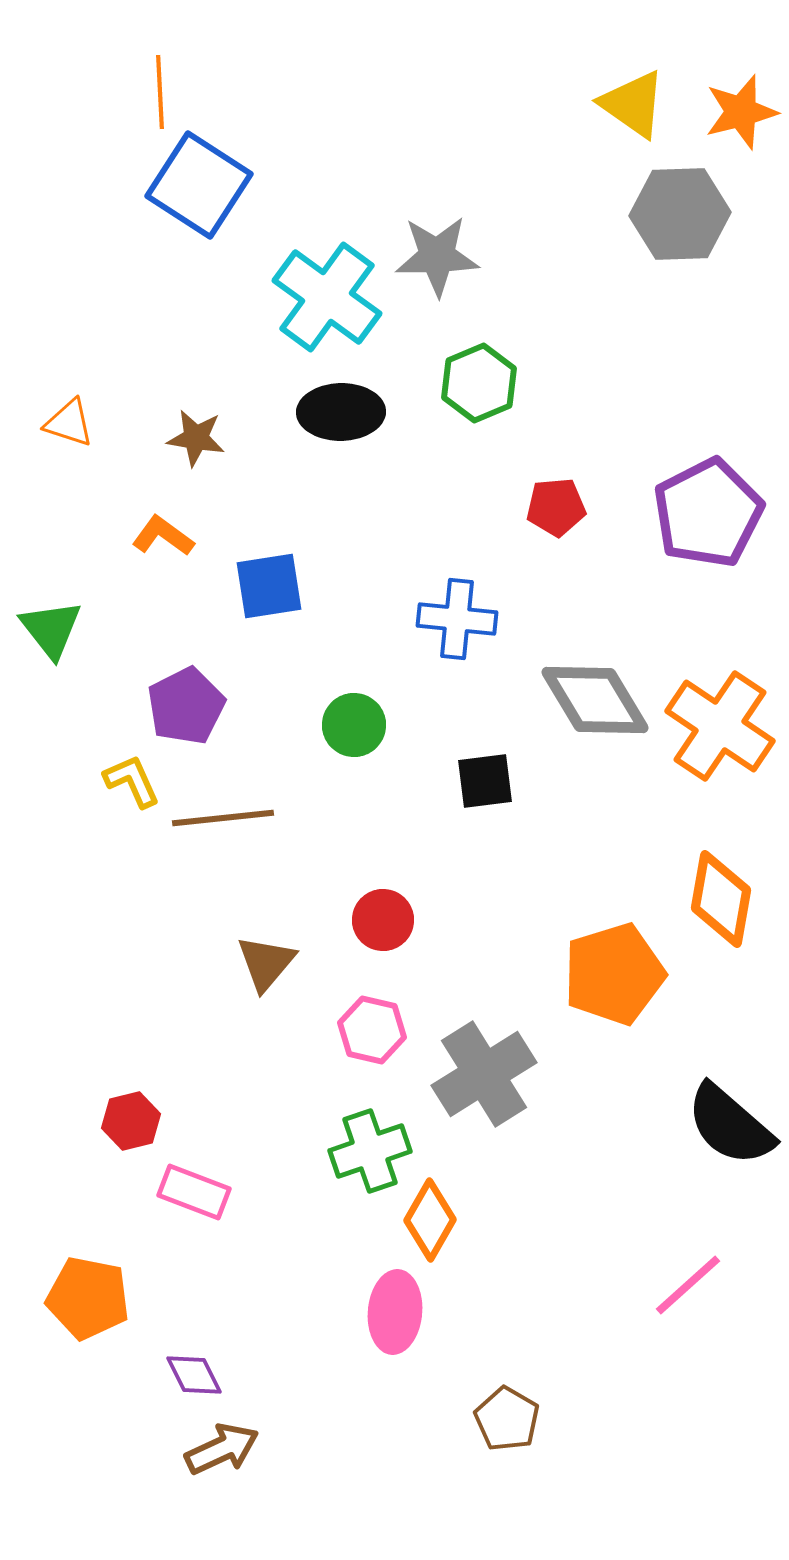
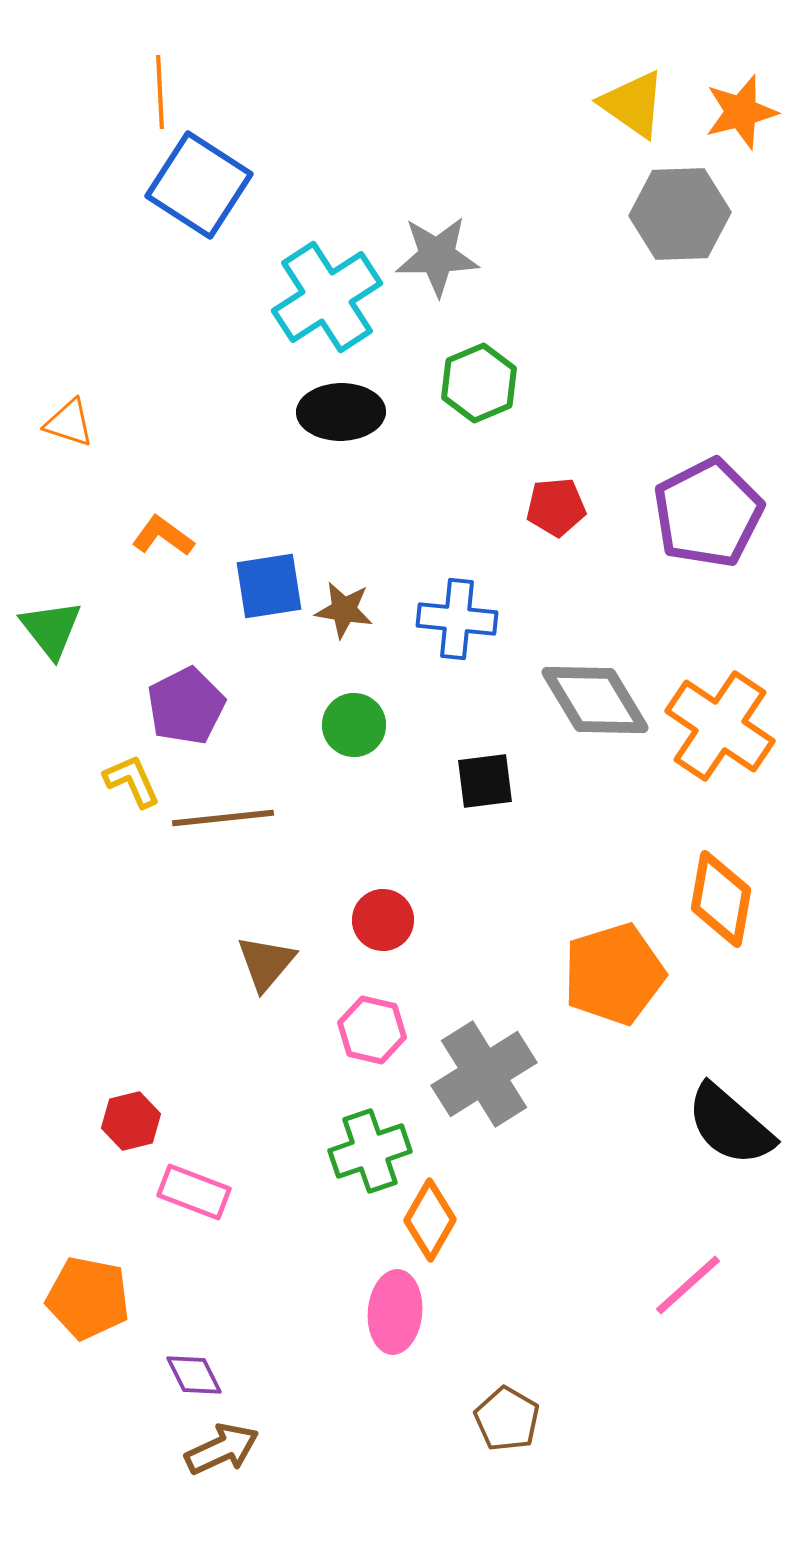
cyan cross at (327, 297): rotated 21 degrees clockwise
brown star at (196, 438): moved 148 px right, 172 px down
